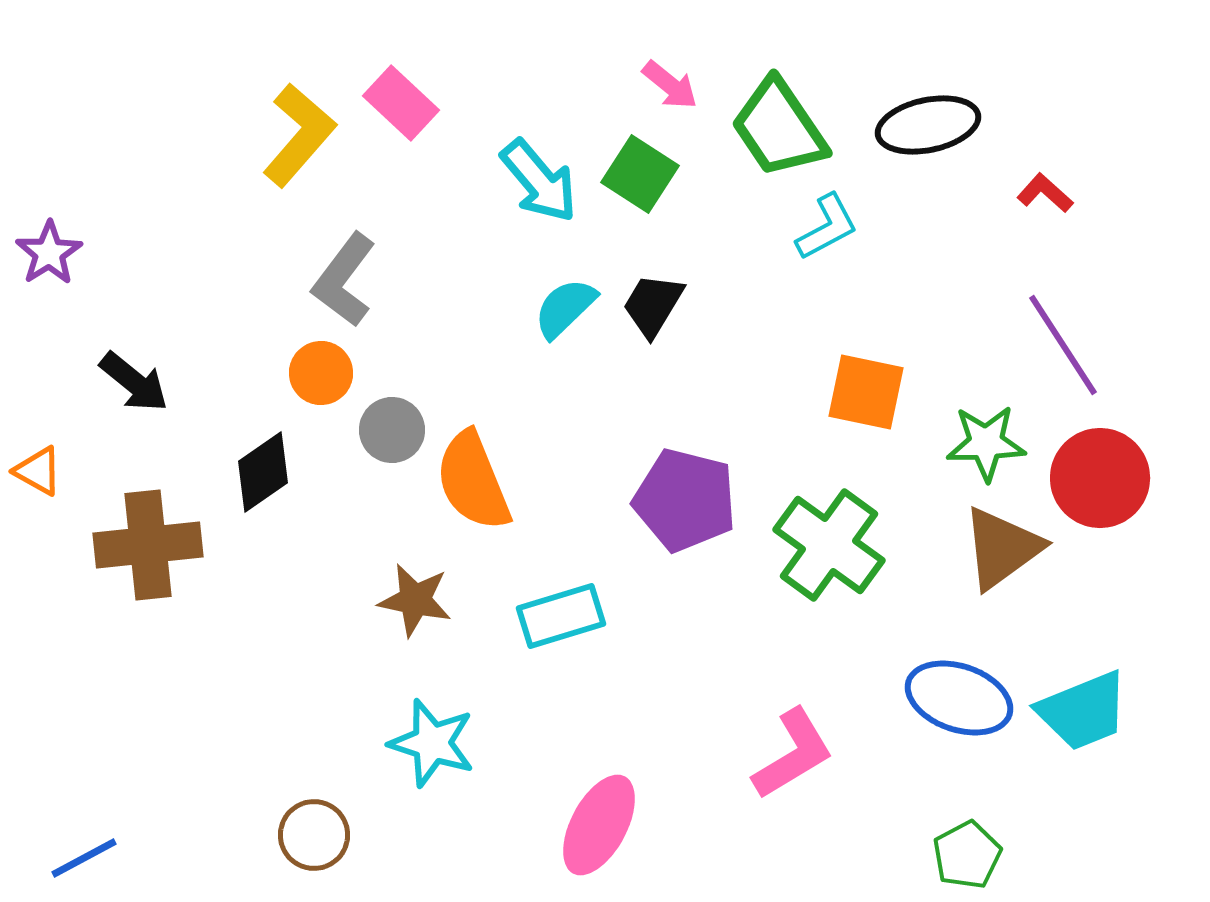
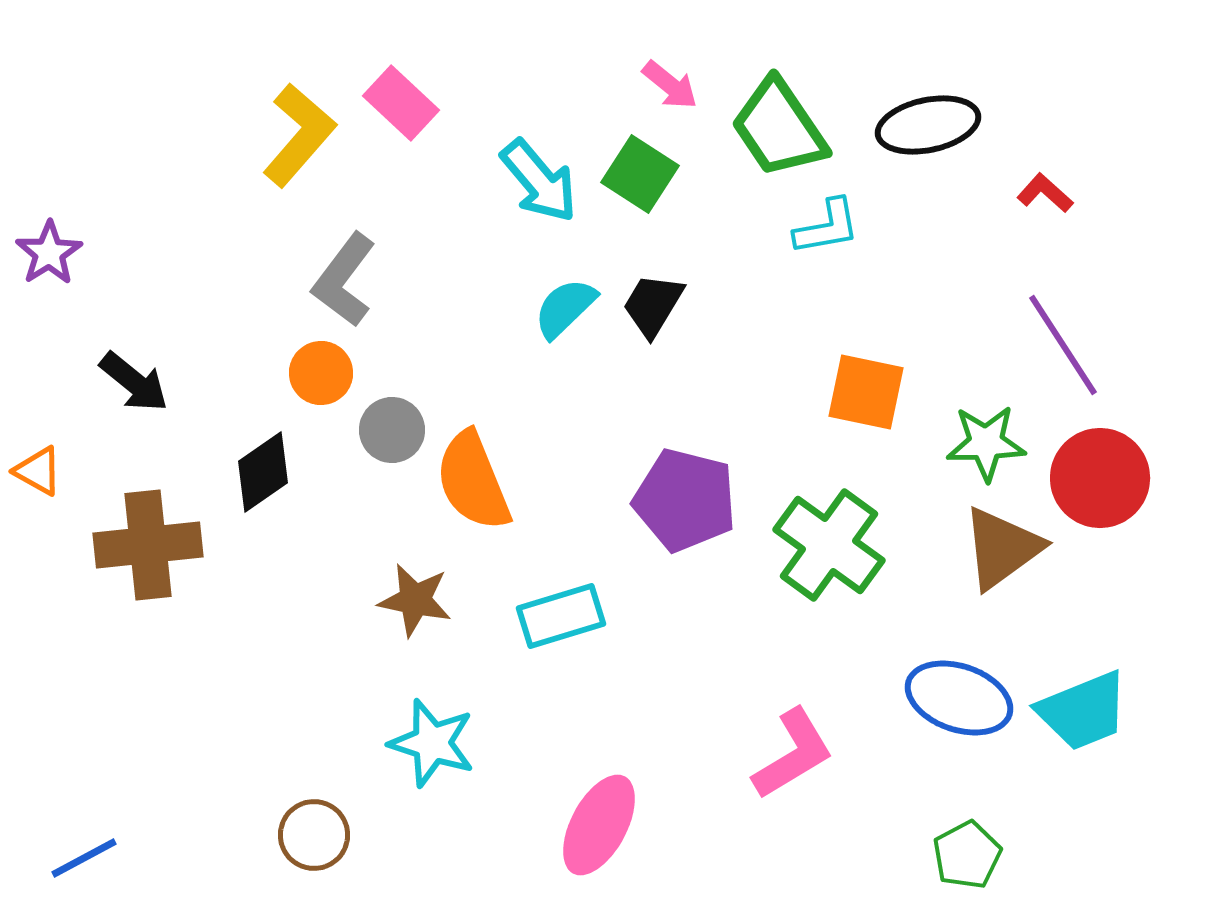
cyan L-shape: rotated 18 degrees clockwise
